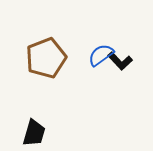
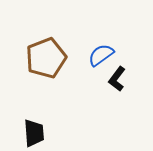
black L-shape: moved 3 px left, 18 px down; rotated 80 degrees clockwise
black trapezoid: rotated 20 degrees counterclockwise
